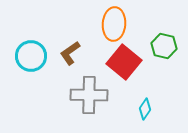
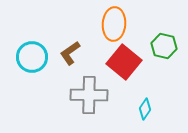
cyan circle: moved 1 px right, 1 px down
